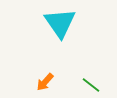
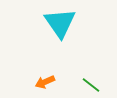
orange arrow: rotated 24 degrees clockwise
